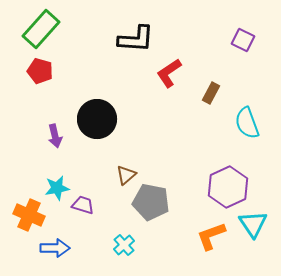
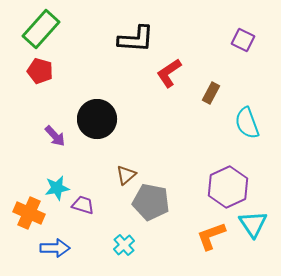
purple arrow: rotated 30 degrees counterclockwise
orange cross: moved 2 px up
